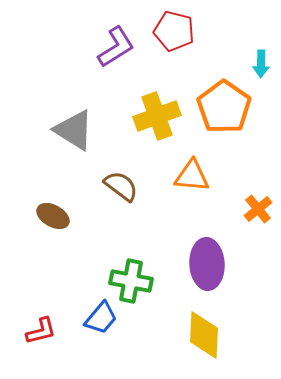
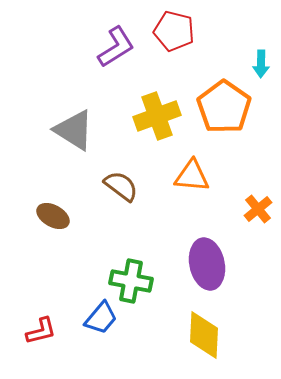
purple ellipse: rotated 9 degrees counterclockwise
